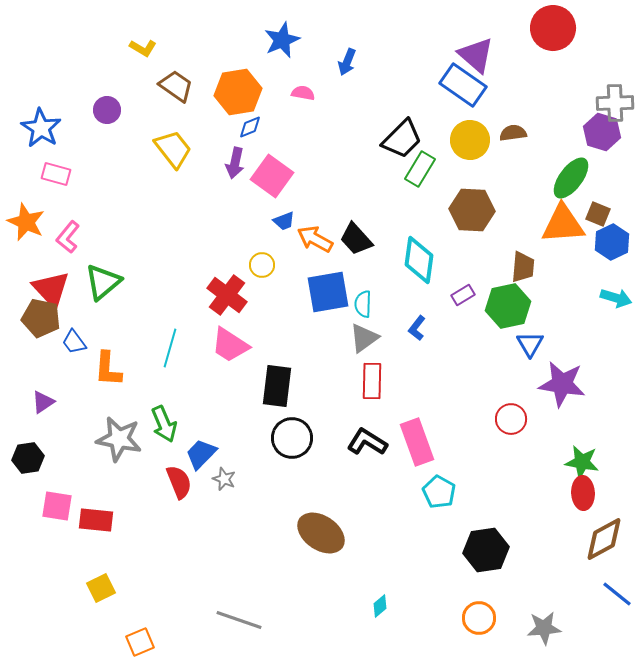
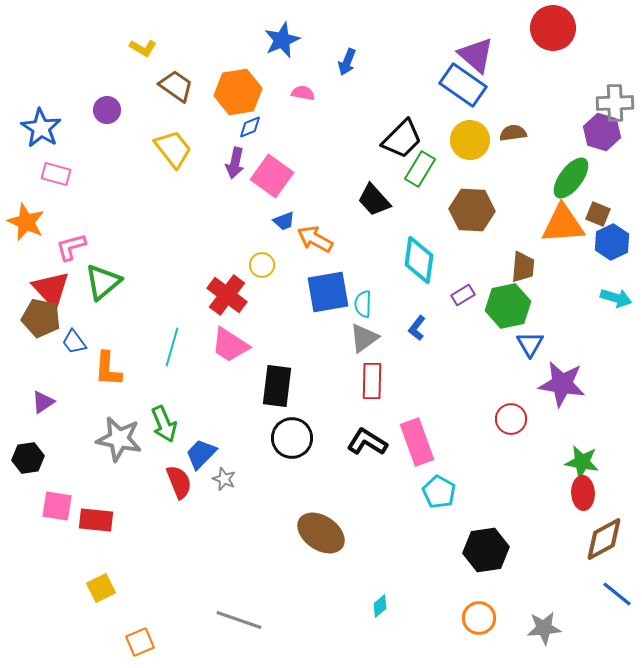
pink L-shape at (68, 237): moved 3 px right, 10 px down; rotated 36 degrees clockwise
black trapezoid at (356, 239): moved 18 px right, 39 px up
cyan line at (170, 348): moved 2 px right, 1 px up
